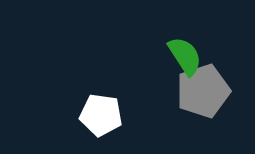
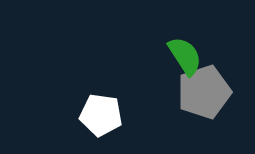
gray pentagon: moved 1 px right, 1 px down
